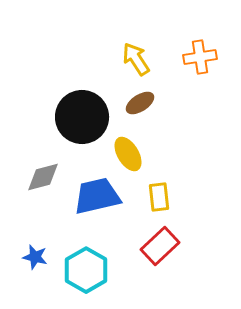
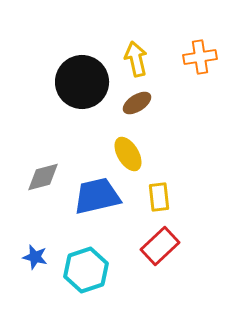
yellow arrow: rotated 20 degrees clockwise
brown ellipse: moved 3 px left
black circle: moved 35 px up
cyan hexagon: rotated 12 degrees clockwise
